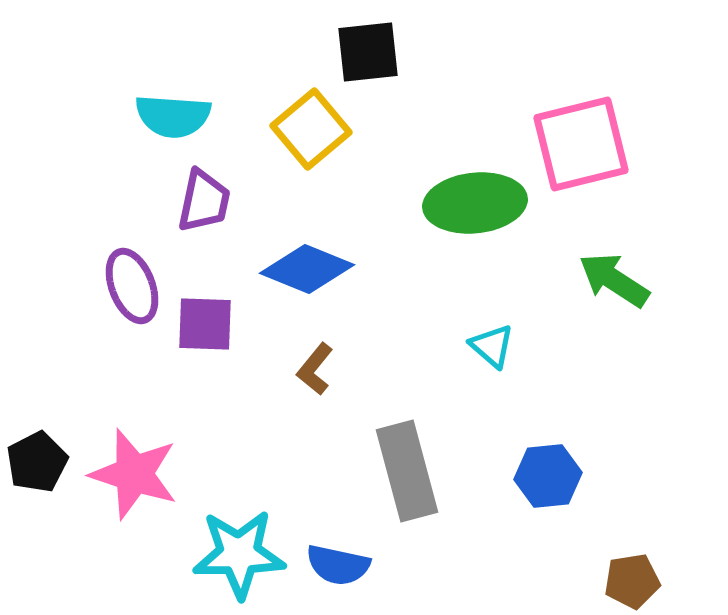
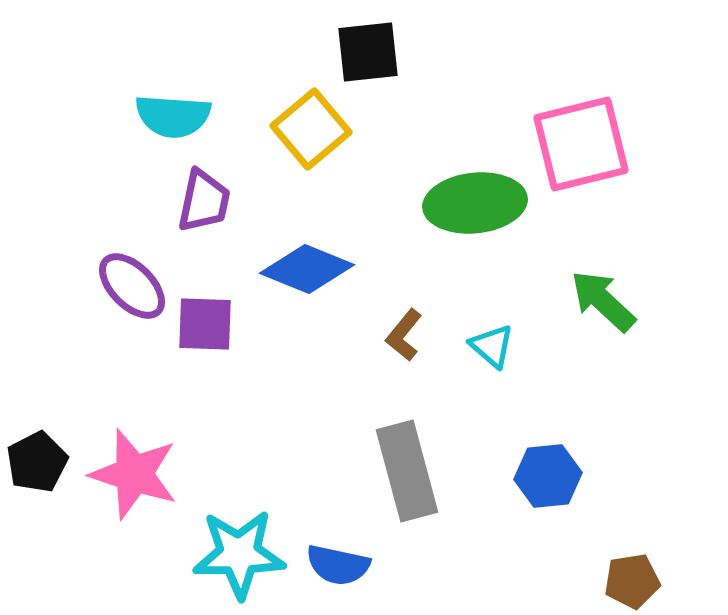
green arrow: moved 11 px left, 21 px down; rotated 10 degrees clockwise
purple ellipse: rotated 24 degrees counterclockwise
brown L-shape: moved 89 px right, 34 px up
